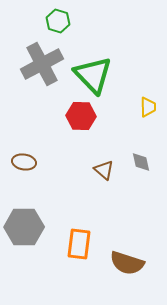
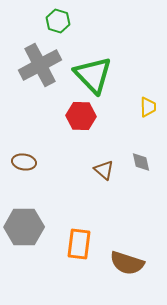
gray cross: moved 2 px left, 1 px down
